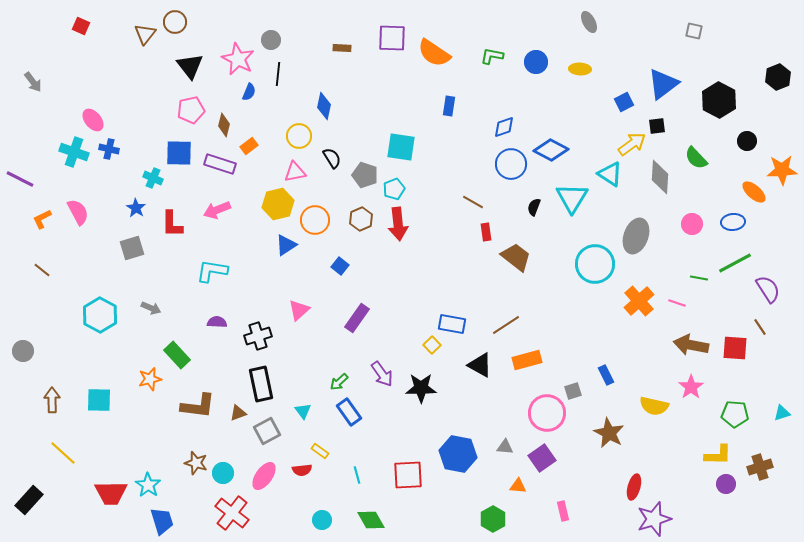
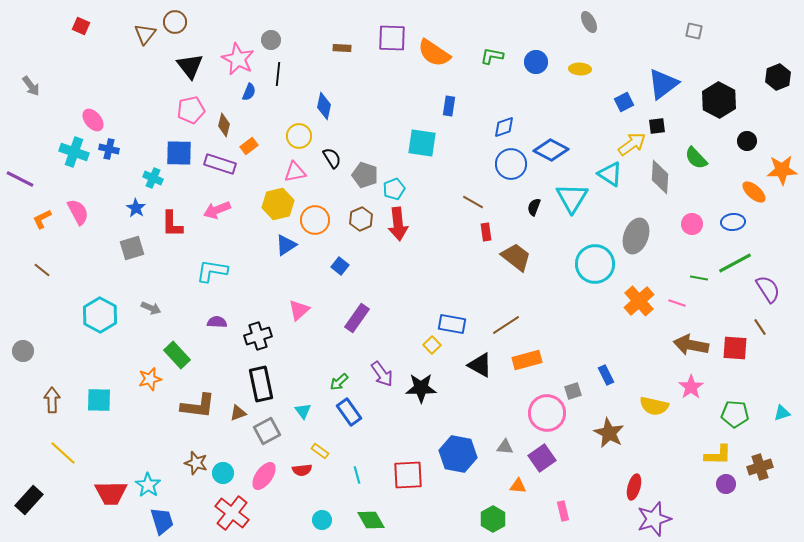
gray arrow at (33, 82): moved 2 px left, 4 px down
cyan square at (401, 147): moved 21 px right, 4 px up
